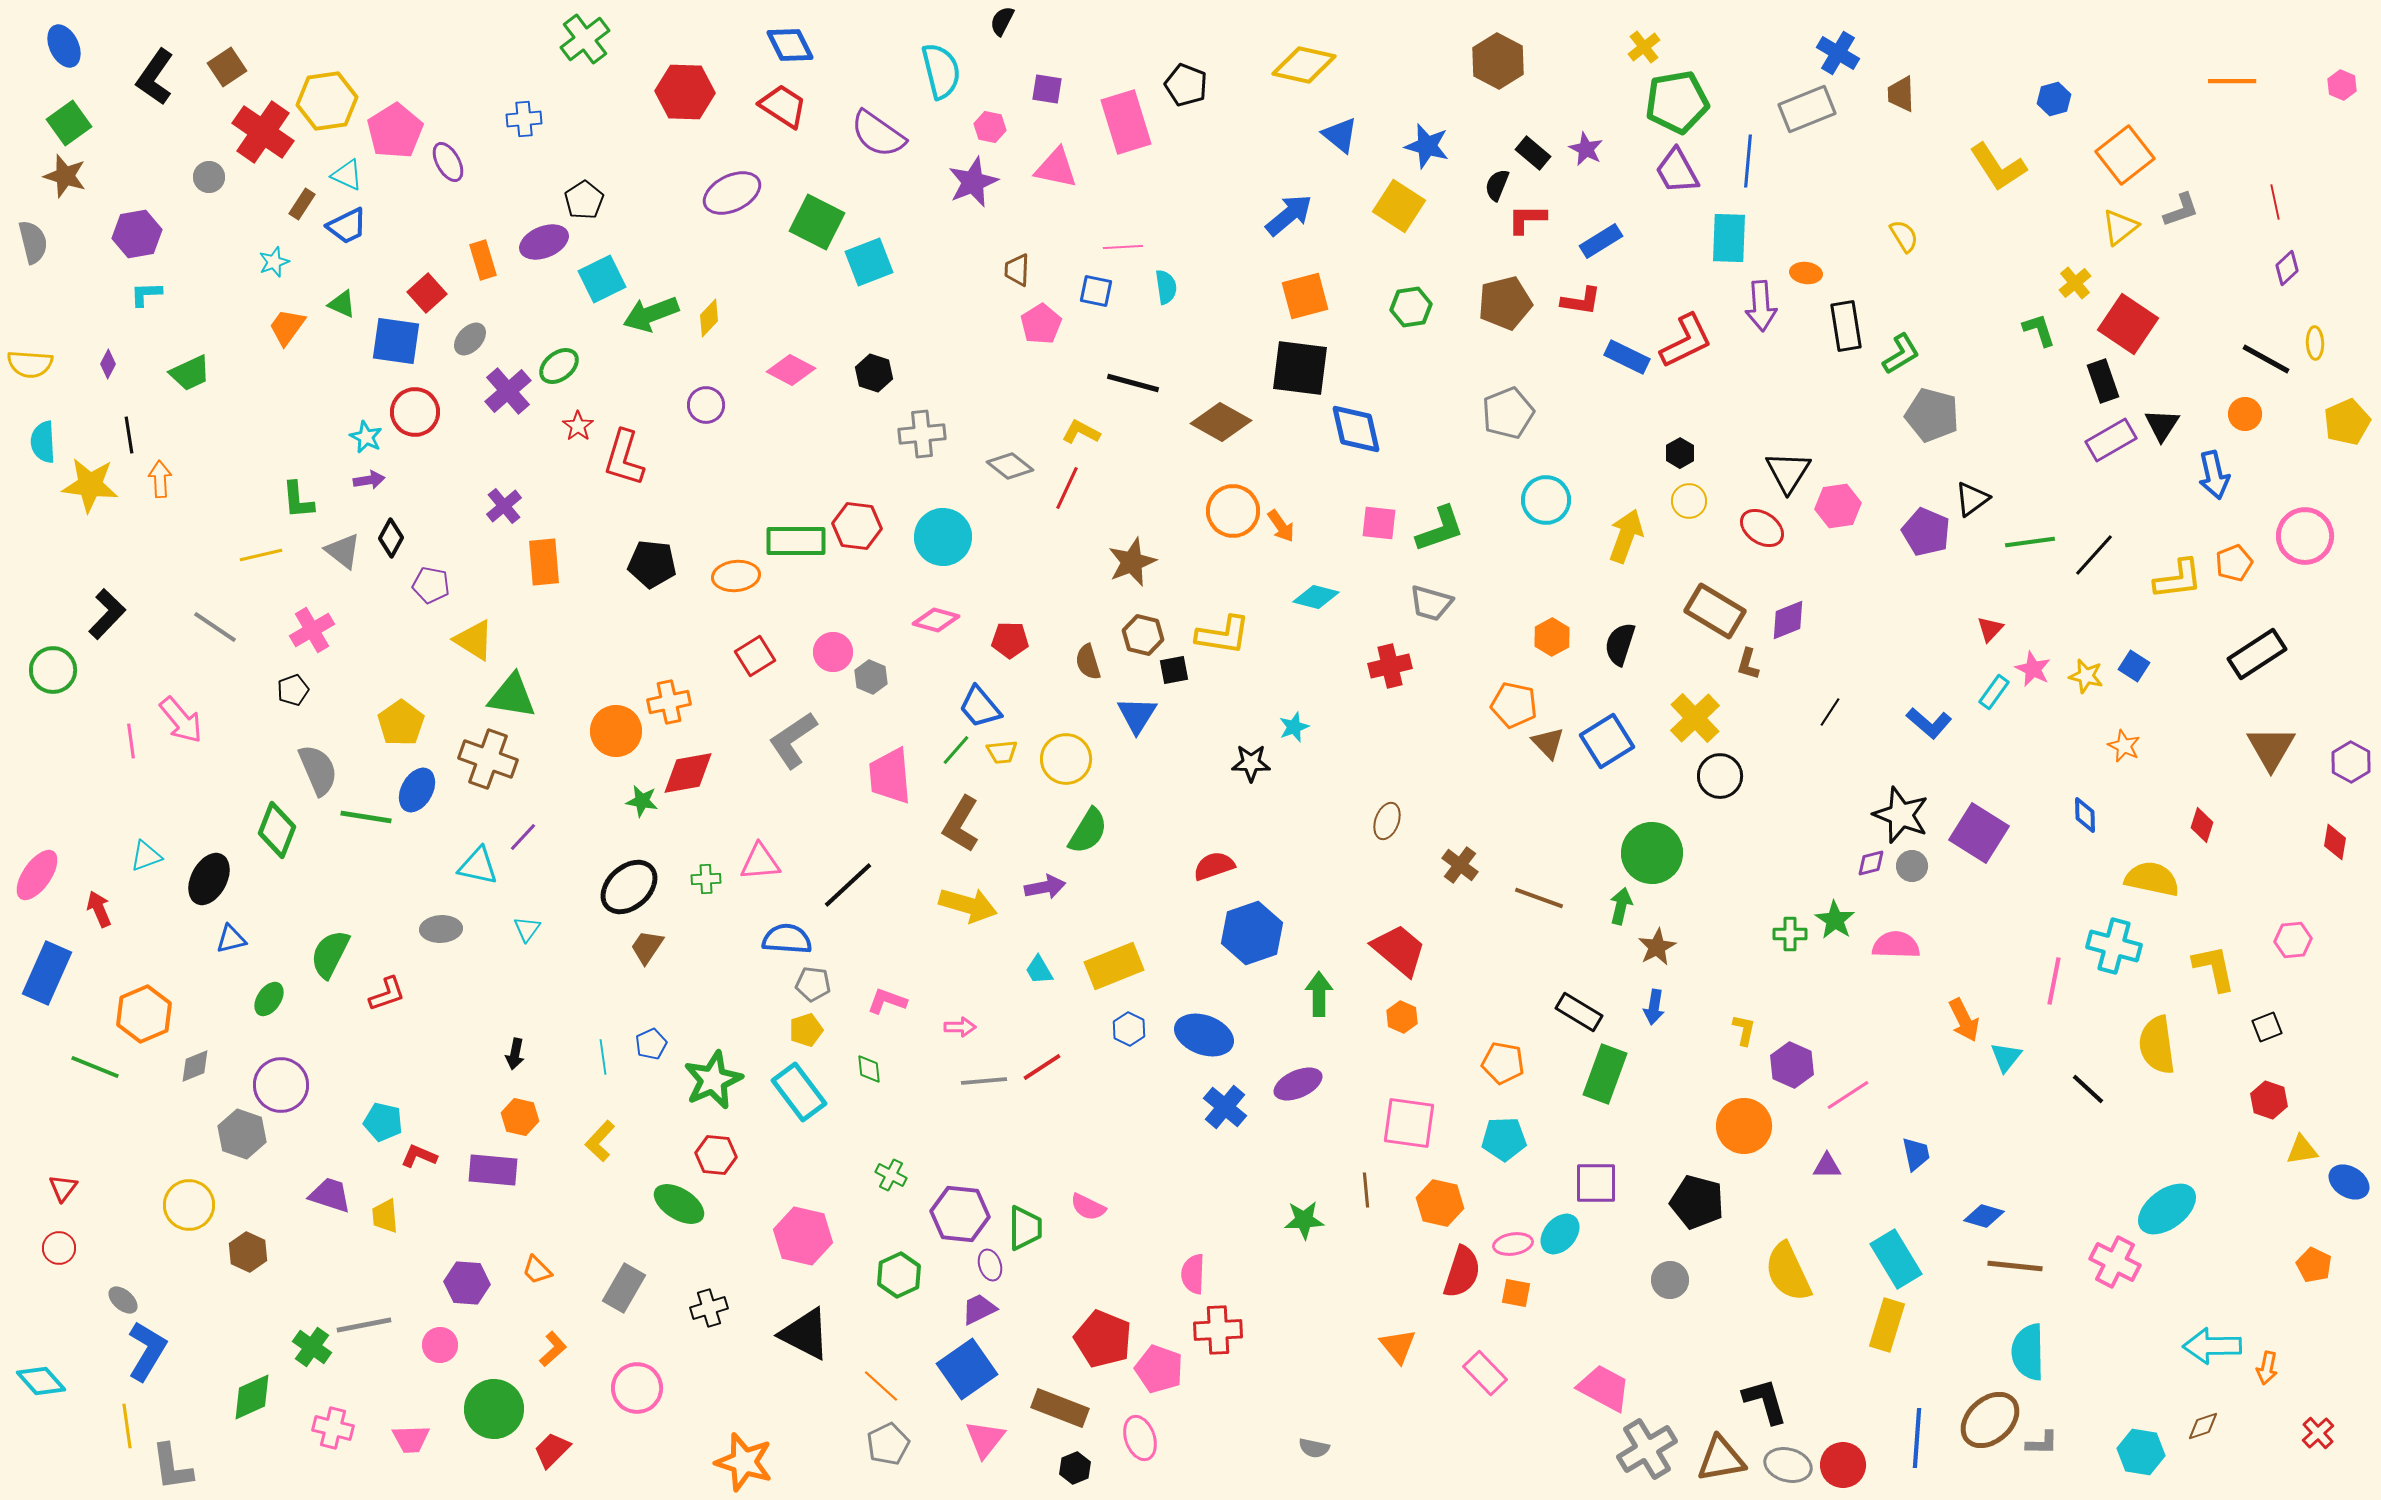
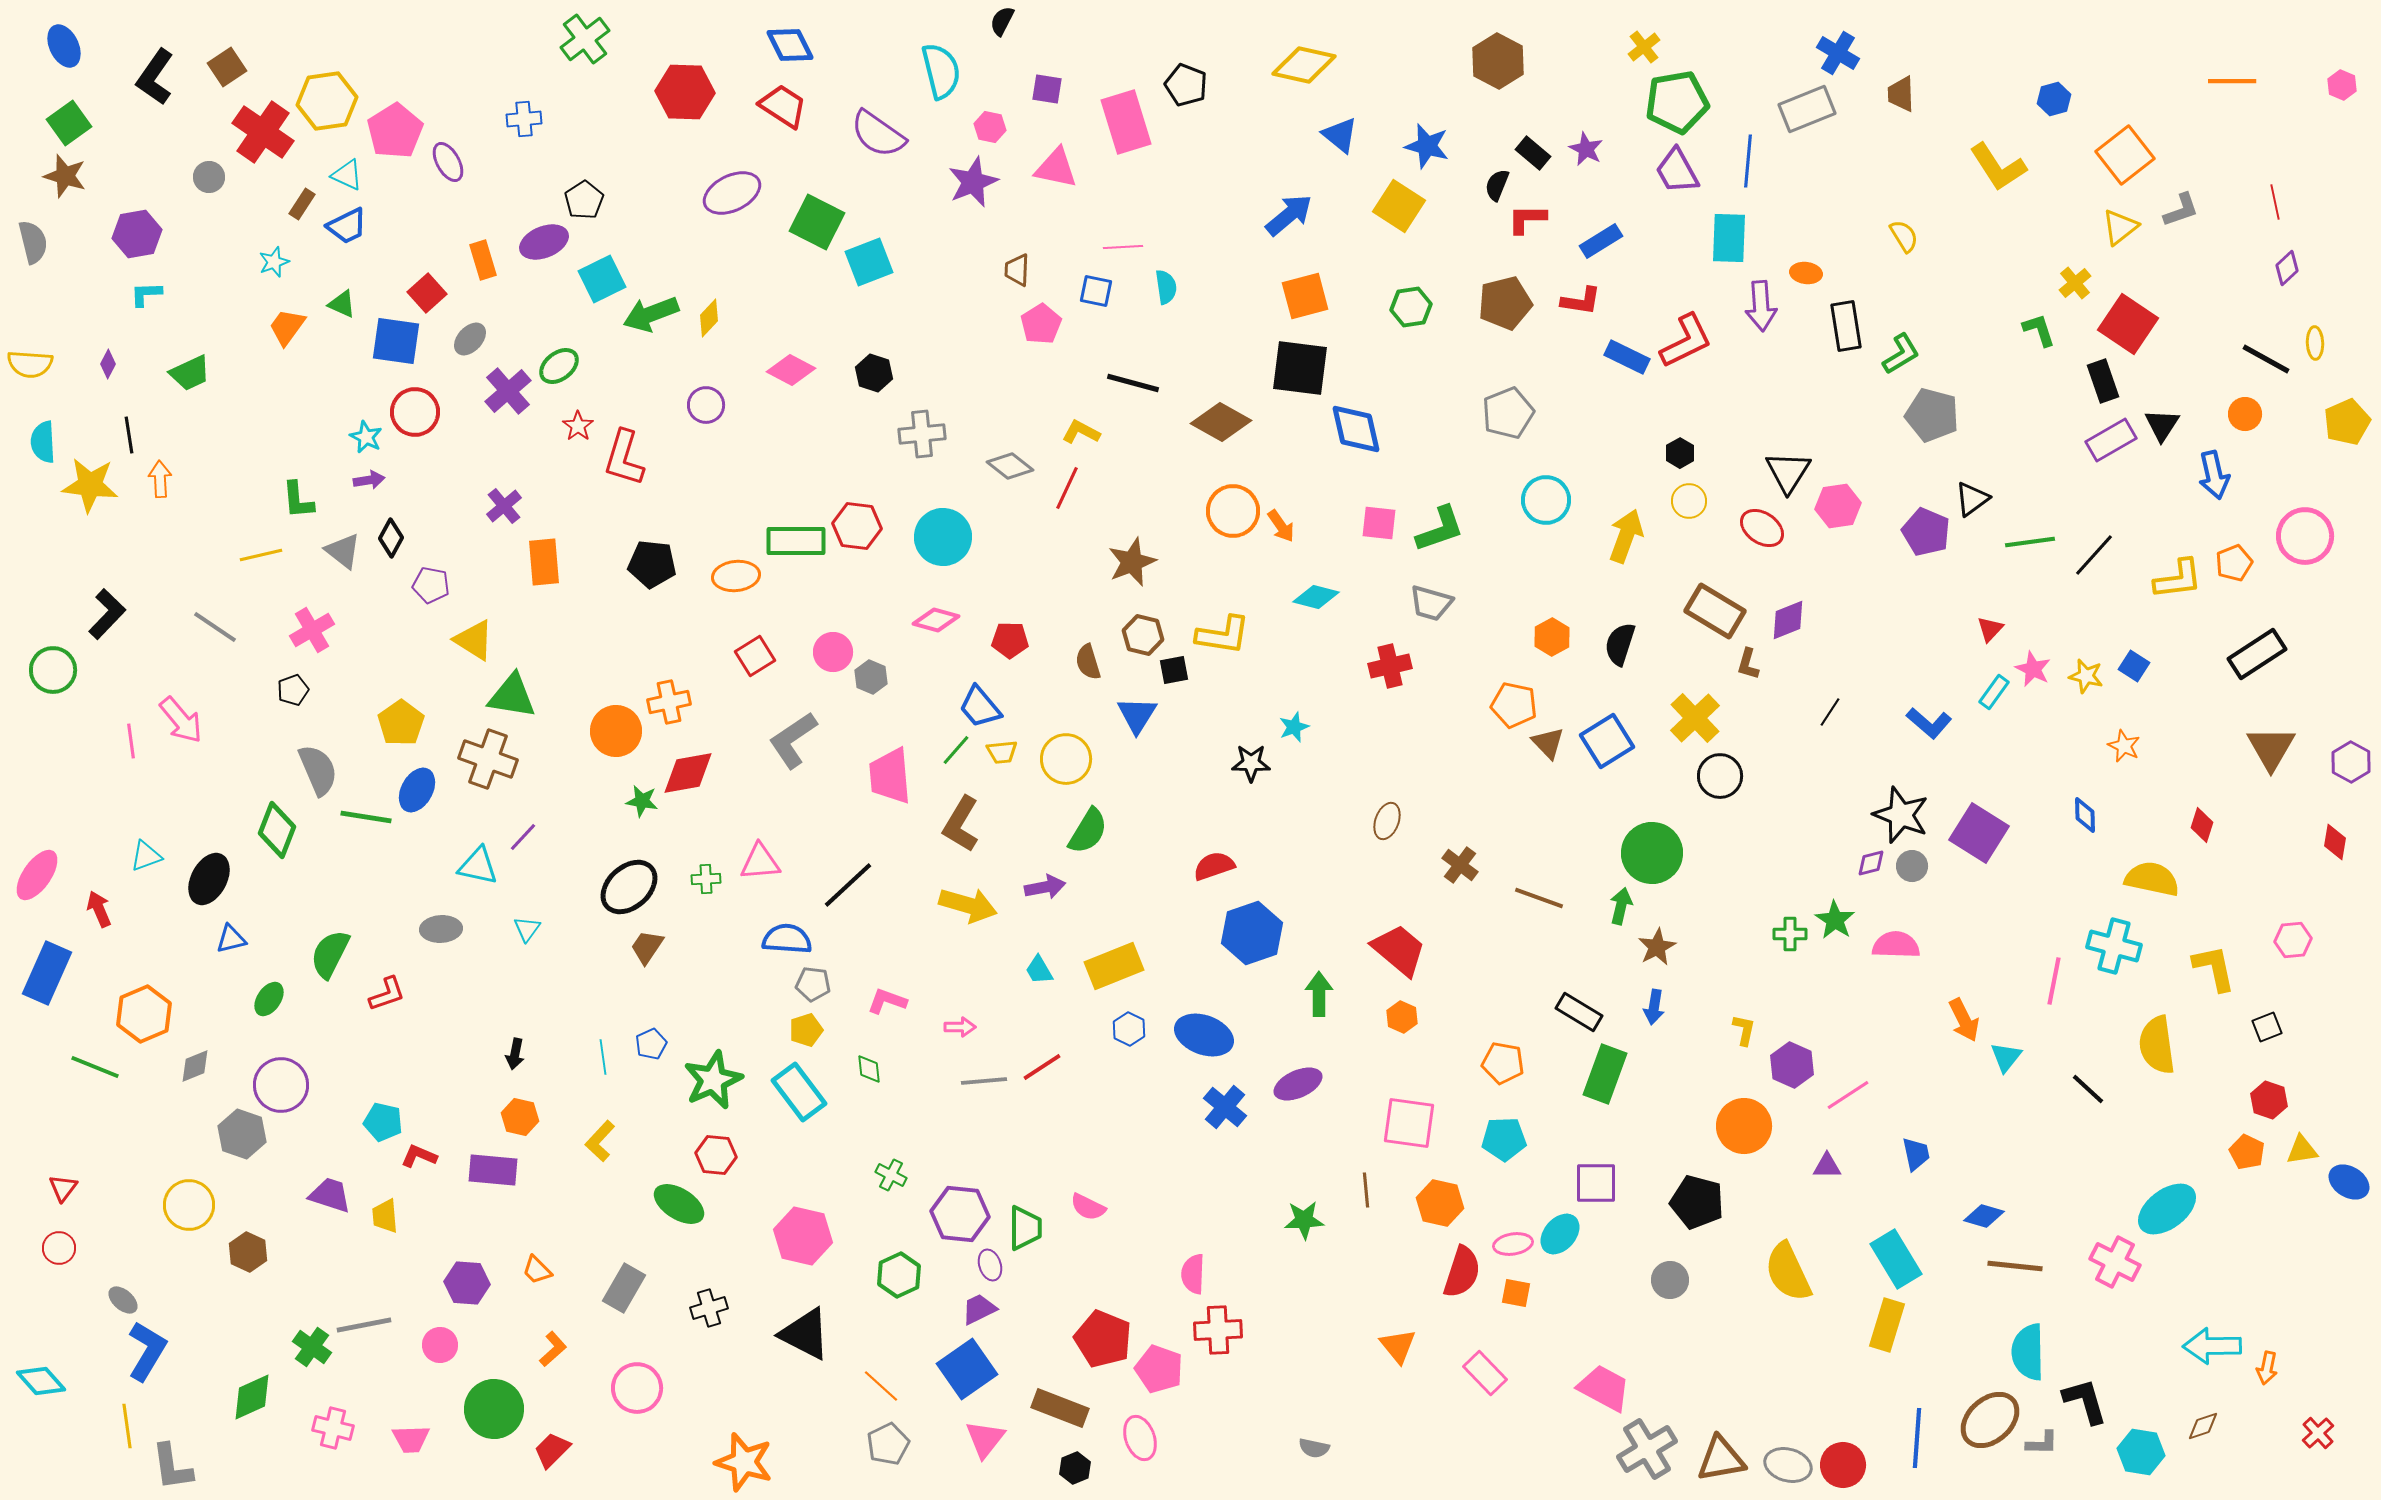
orange pentagon at (2314, 1265): moved 67 px left, 113 px up
black L-shape at (1765, 1401): moved 320 px right
